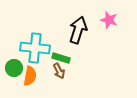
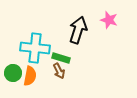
green circle: moved 1 px left, 5 px down
